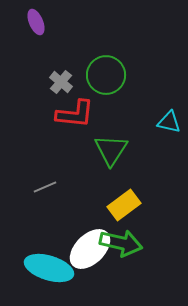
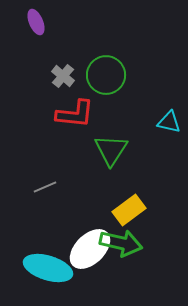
gray cross: moved 2 px right, 6 px up
yellow rectangle: moved 5 px right, 5 px down
cyan ellipse: moved 1 px left
